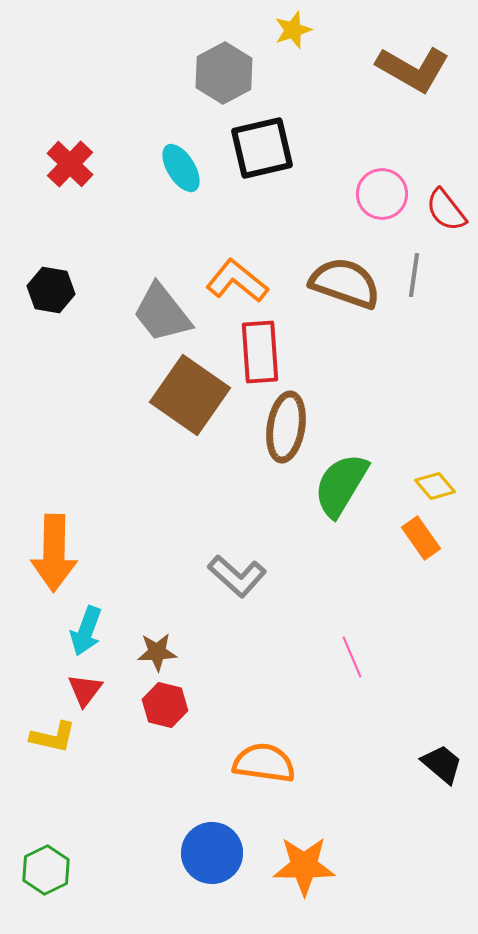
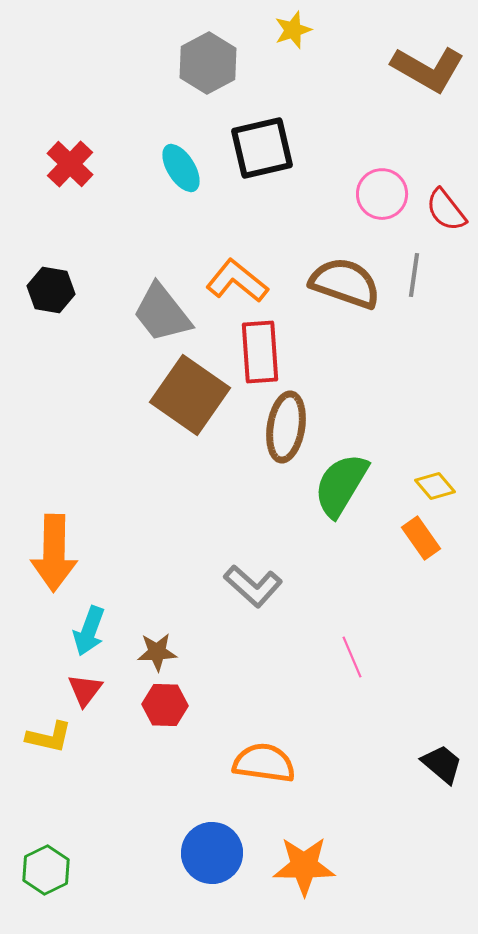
brown L-shape: moved 15 px right
gray hexagon: moved 16 px left, 10 px up
gray L-shape: moved 16 px right, 10 px down
cyan arrow: moved 3 px right
red hexagon: rotated 12 degrees counterclockwise
yellow L-shape: moved 4 px left
